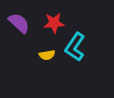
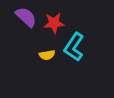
purple semicircle: moved 7 px right, 6 px up
cyan L-shape: moved 1 px left
